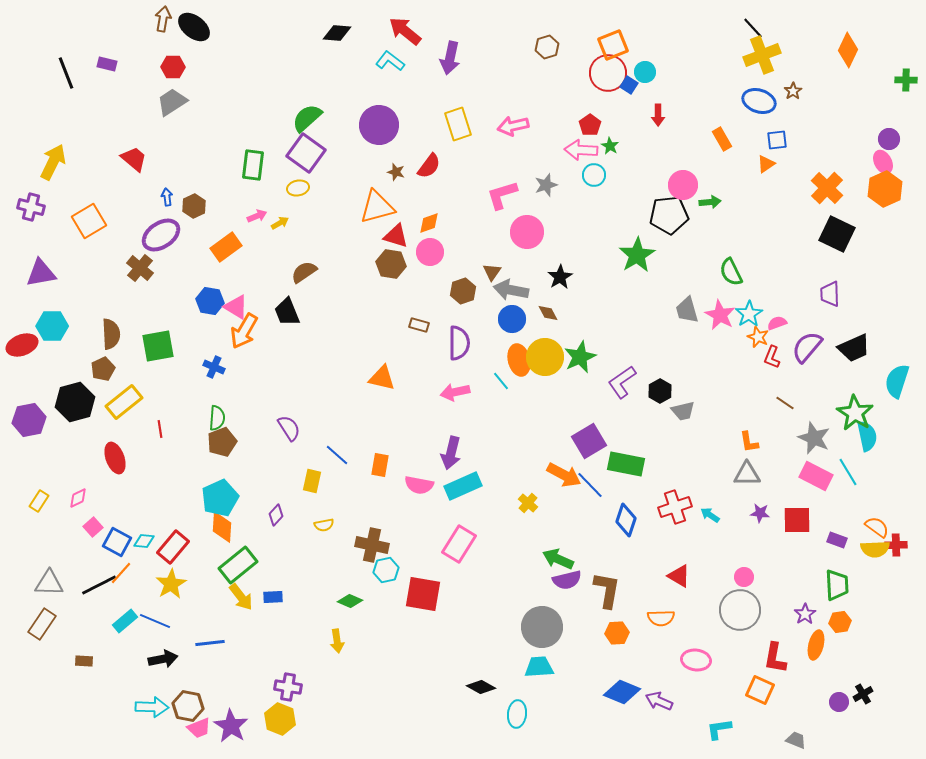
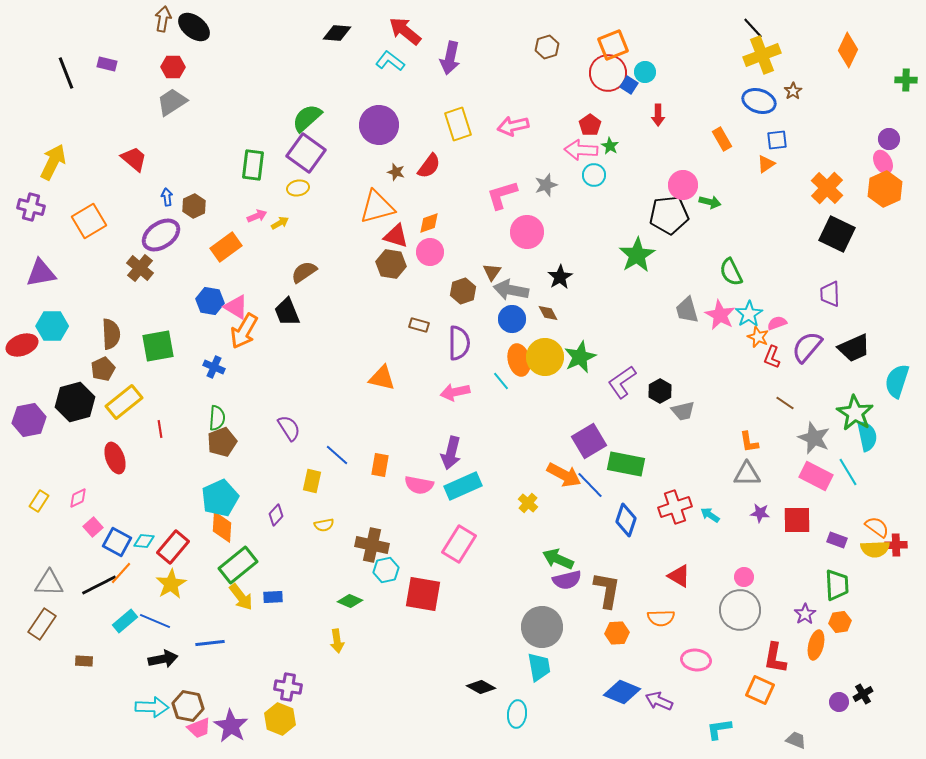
green arrow at (710, 202): rotated 20 degrees clockwise
cyan trapezoid at (539, 667): rotated 84 degrees clockwise
